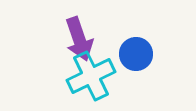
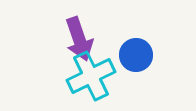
blue circle: moved 1 px down
